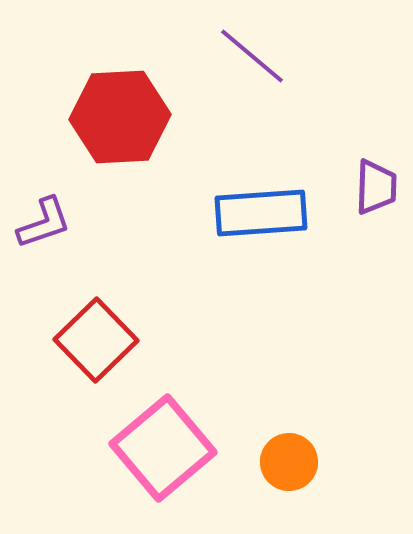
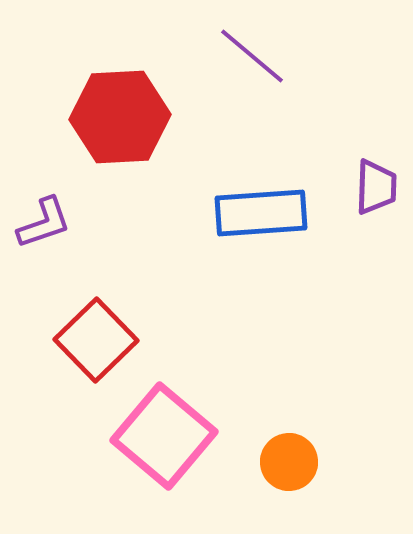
pink square: moved 1 px right, 12 px up; rotated 10 degrees counterclockwise
